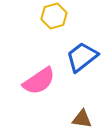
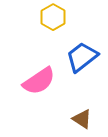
yellow hexagon: moved 1 px left, 1 px down; rotated 15 degrees counterclockwise
brown triangle: rotated 25 degrees clockwise
